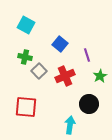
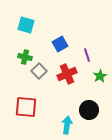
cyan square: rotated 12 degrees counterclockwise
blue square: rotated 21 degrees clockwise
red cross: moved 2 px right, 2 px up
black circle: moved 6 px down
cyan arrow: moved 3 px left
